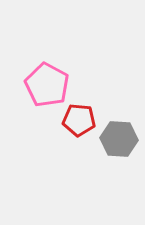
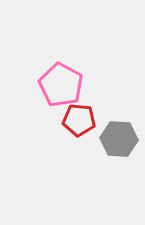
pink pentagon: moved 14 px right
